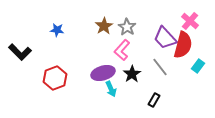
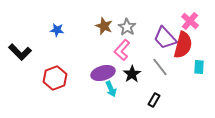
brown star: rotated 18 degrees counterclockwise
cyan rectangle: moved 1 px right, 1 px down; rotated 32 degrees counterclockwise
